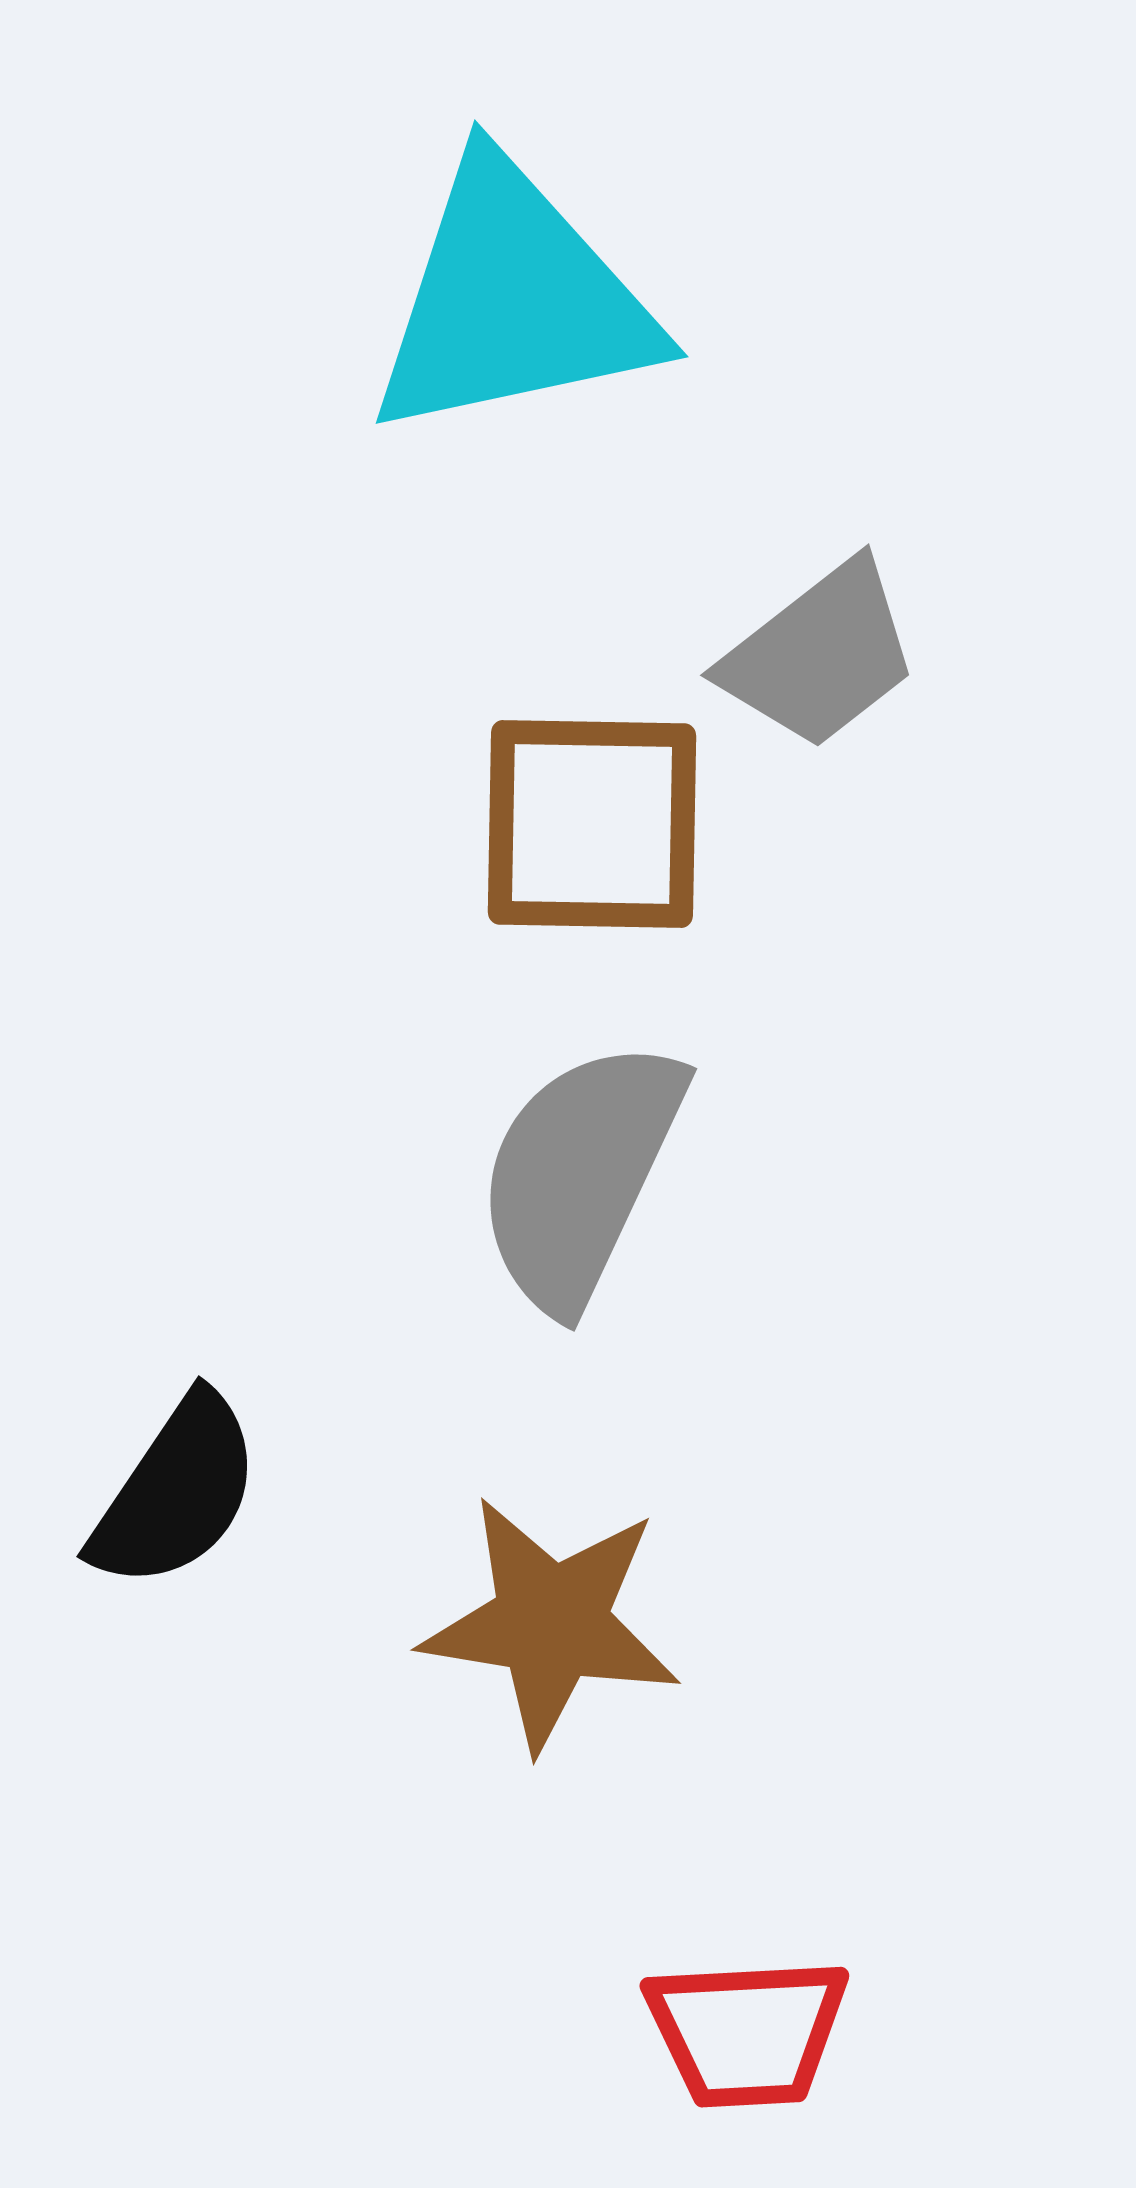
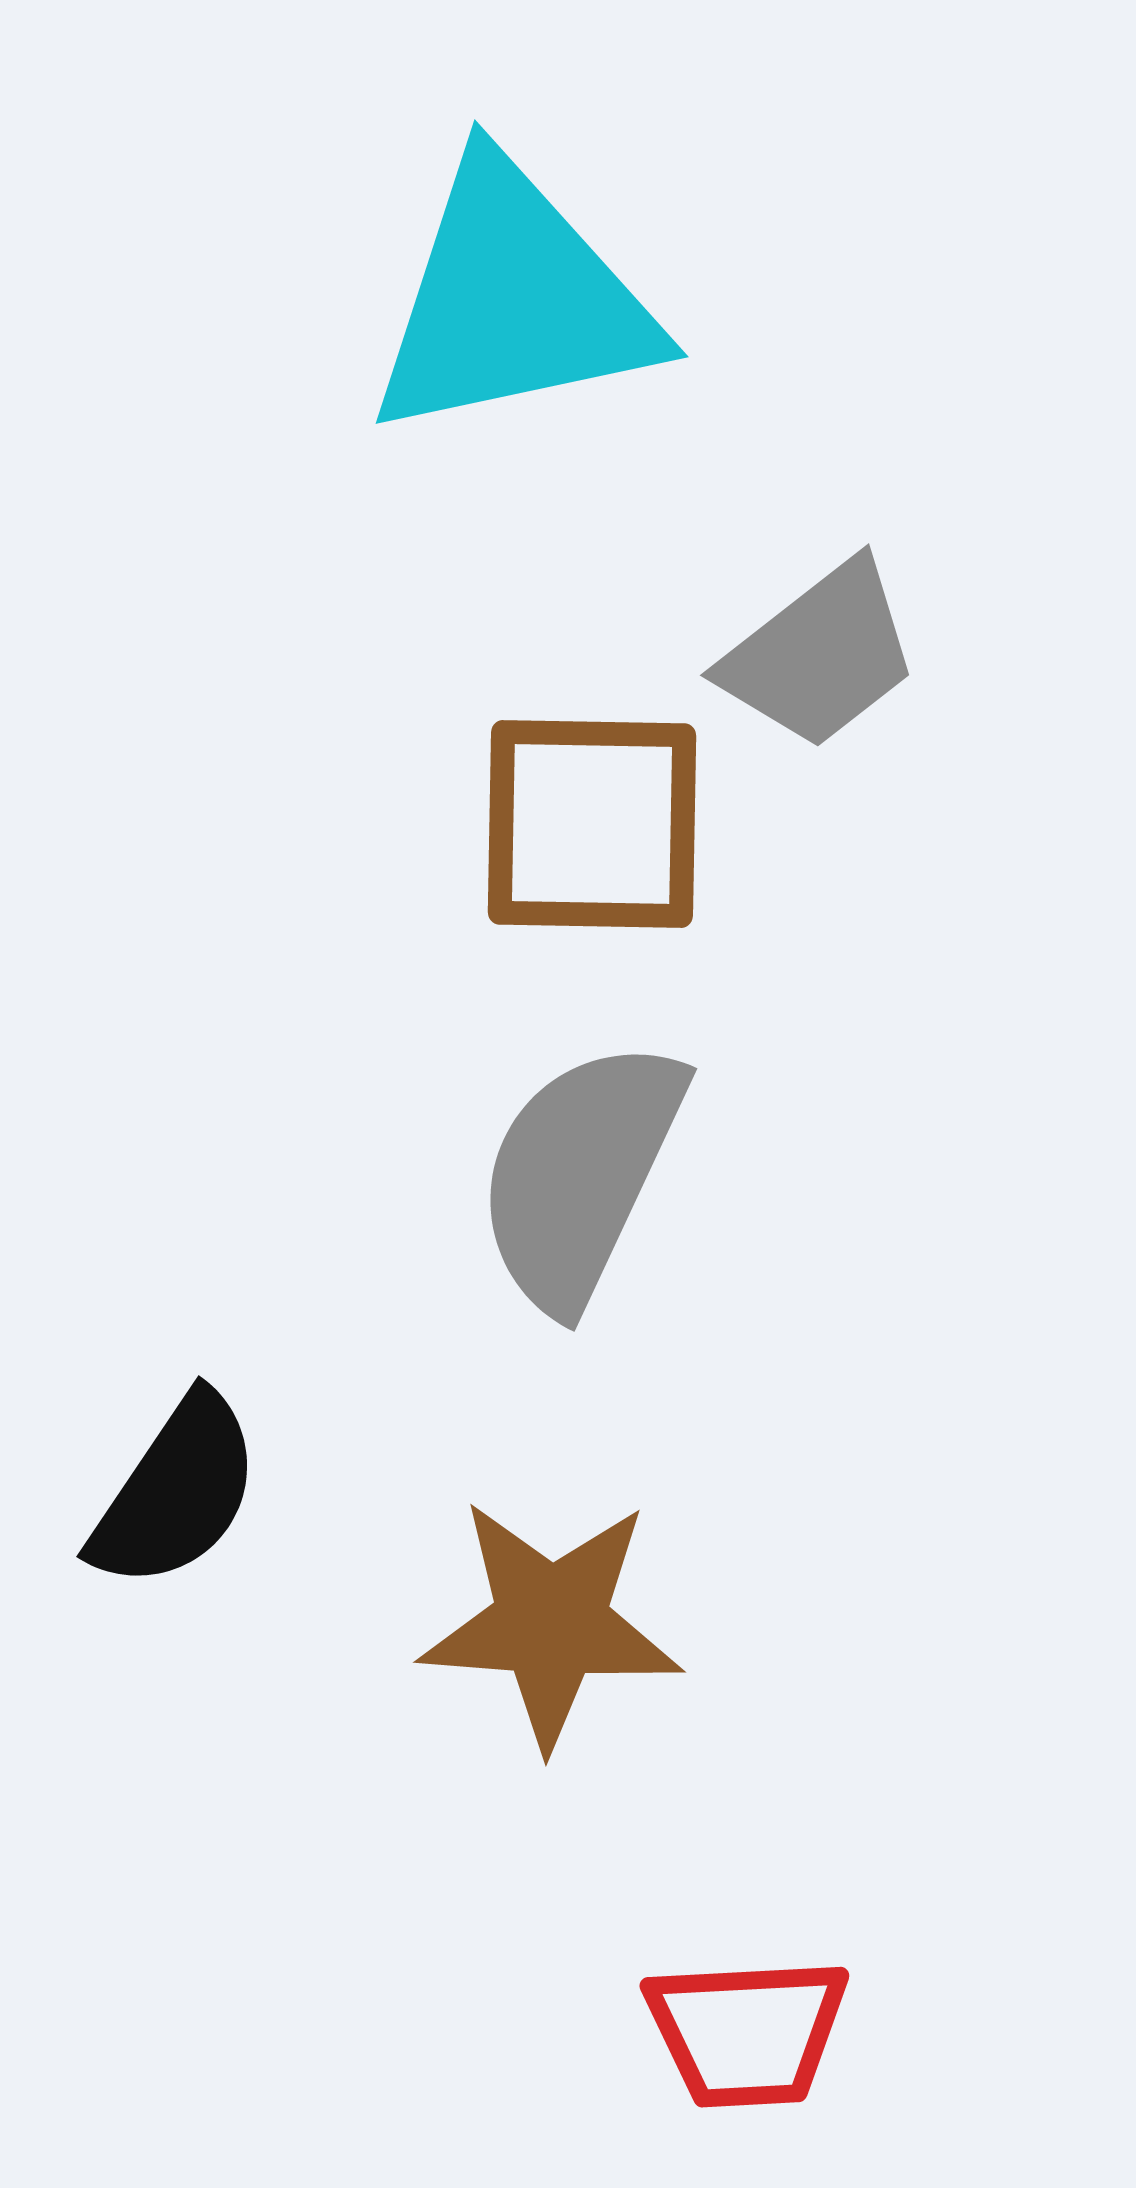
brown star: rotated 5 degrees counterclockwise
